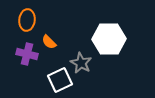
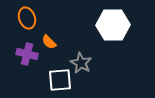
orange ellipse: moved 2 px up; rotated 25 degrees counterclockwise
white hexagon: moved 4 px right, 14 px up
white square: rotated 20 degrees clockwise
